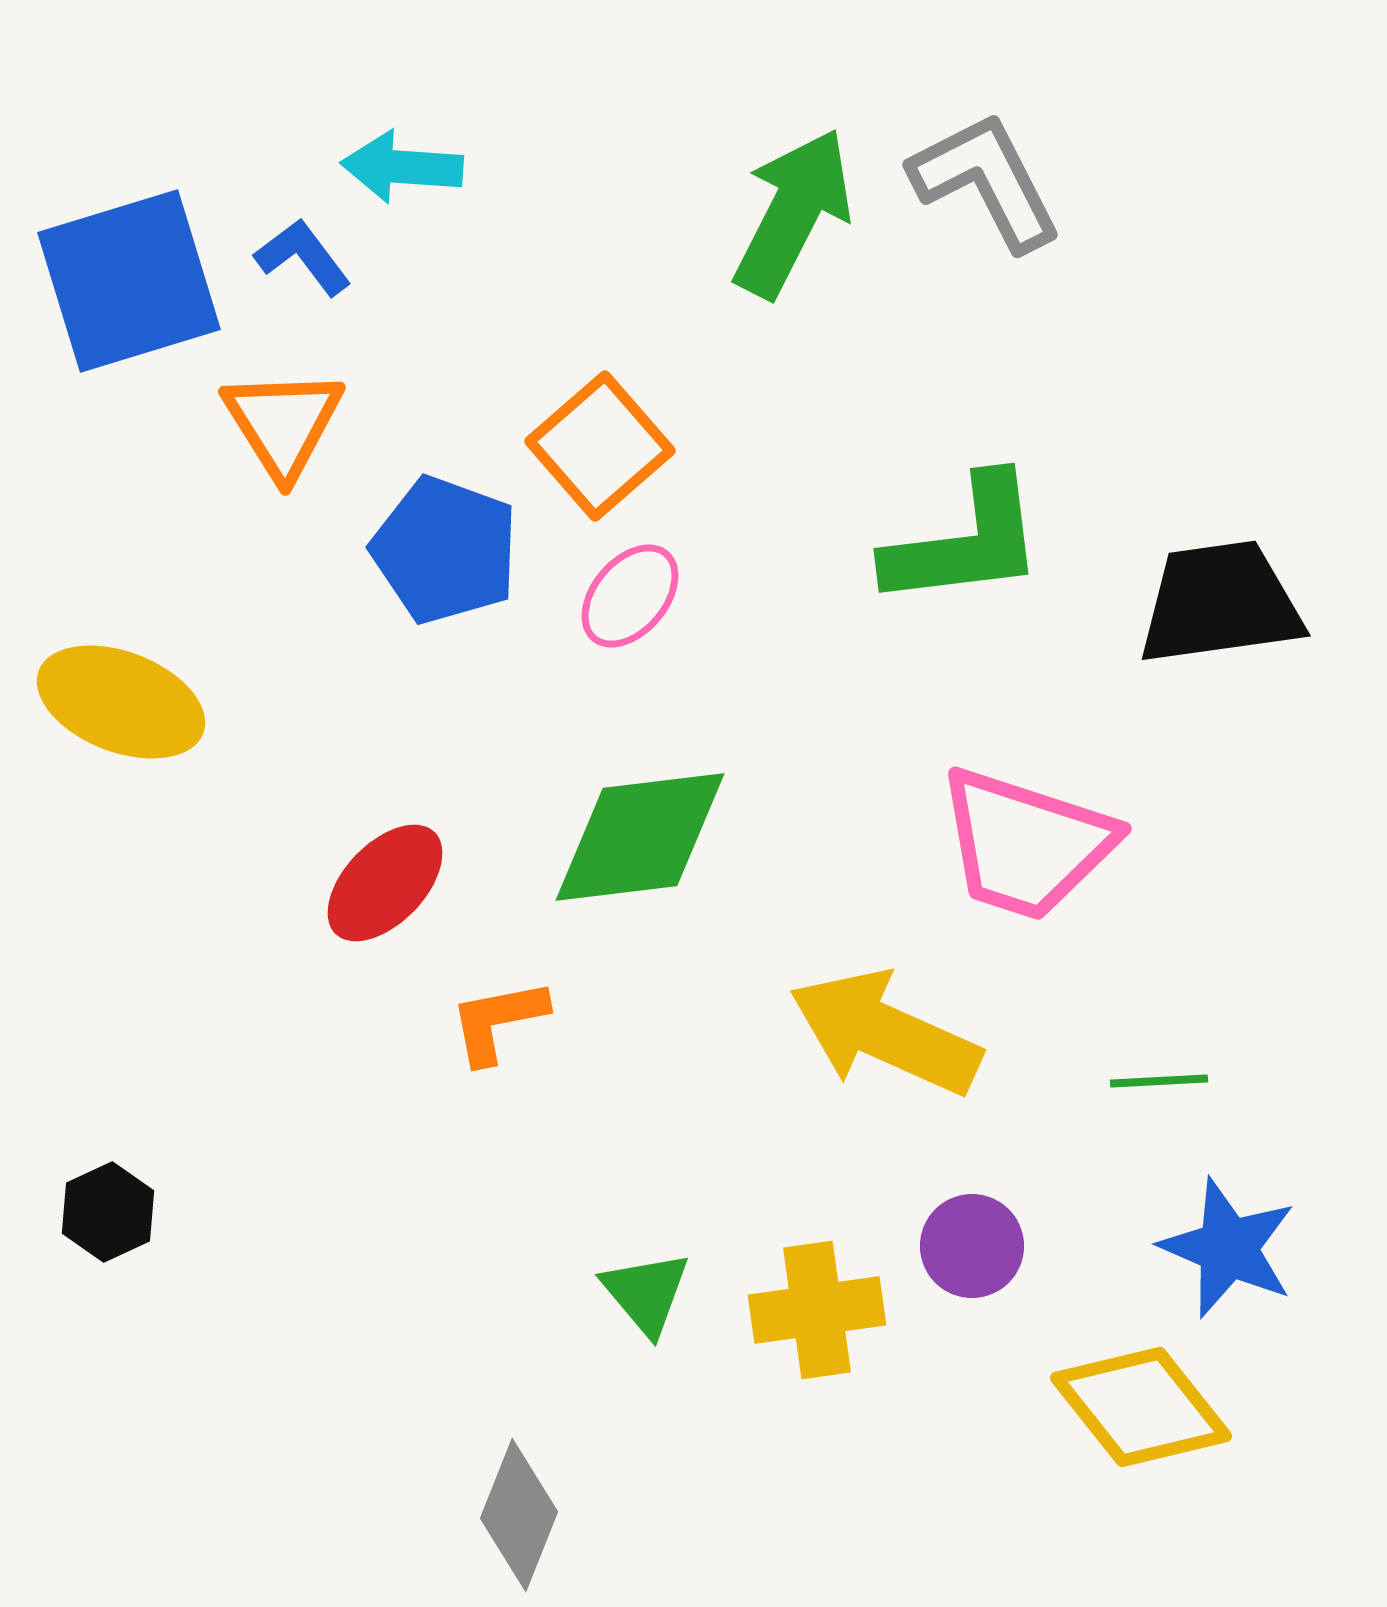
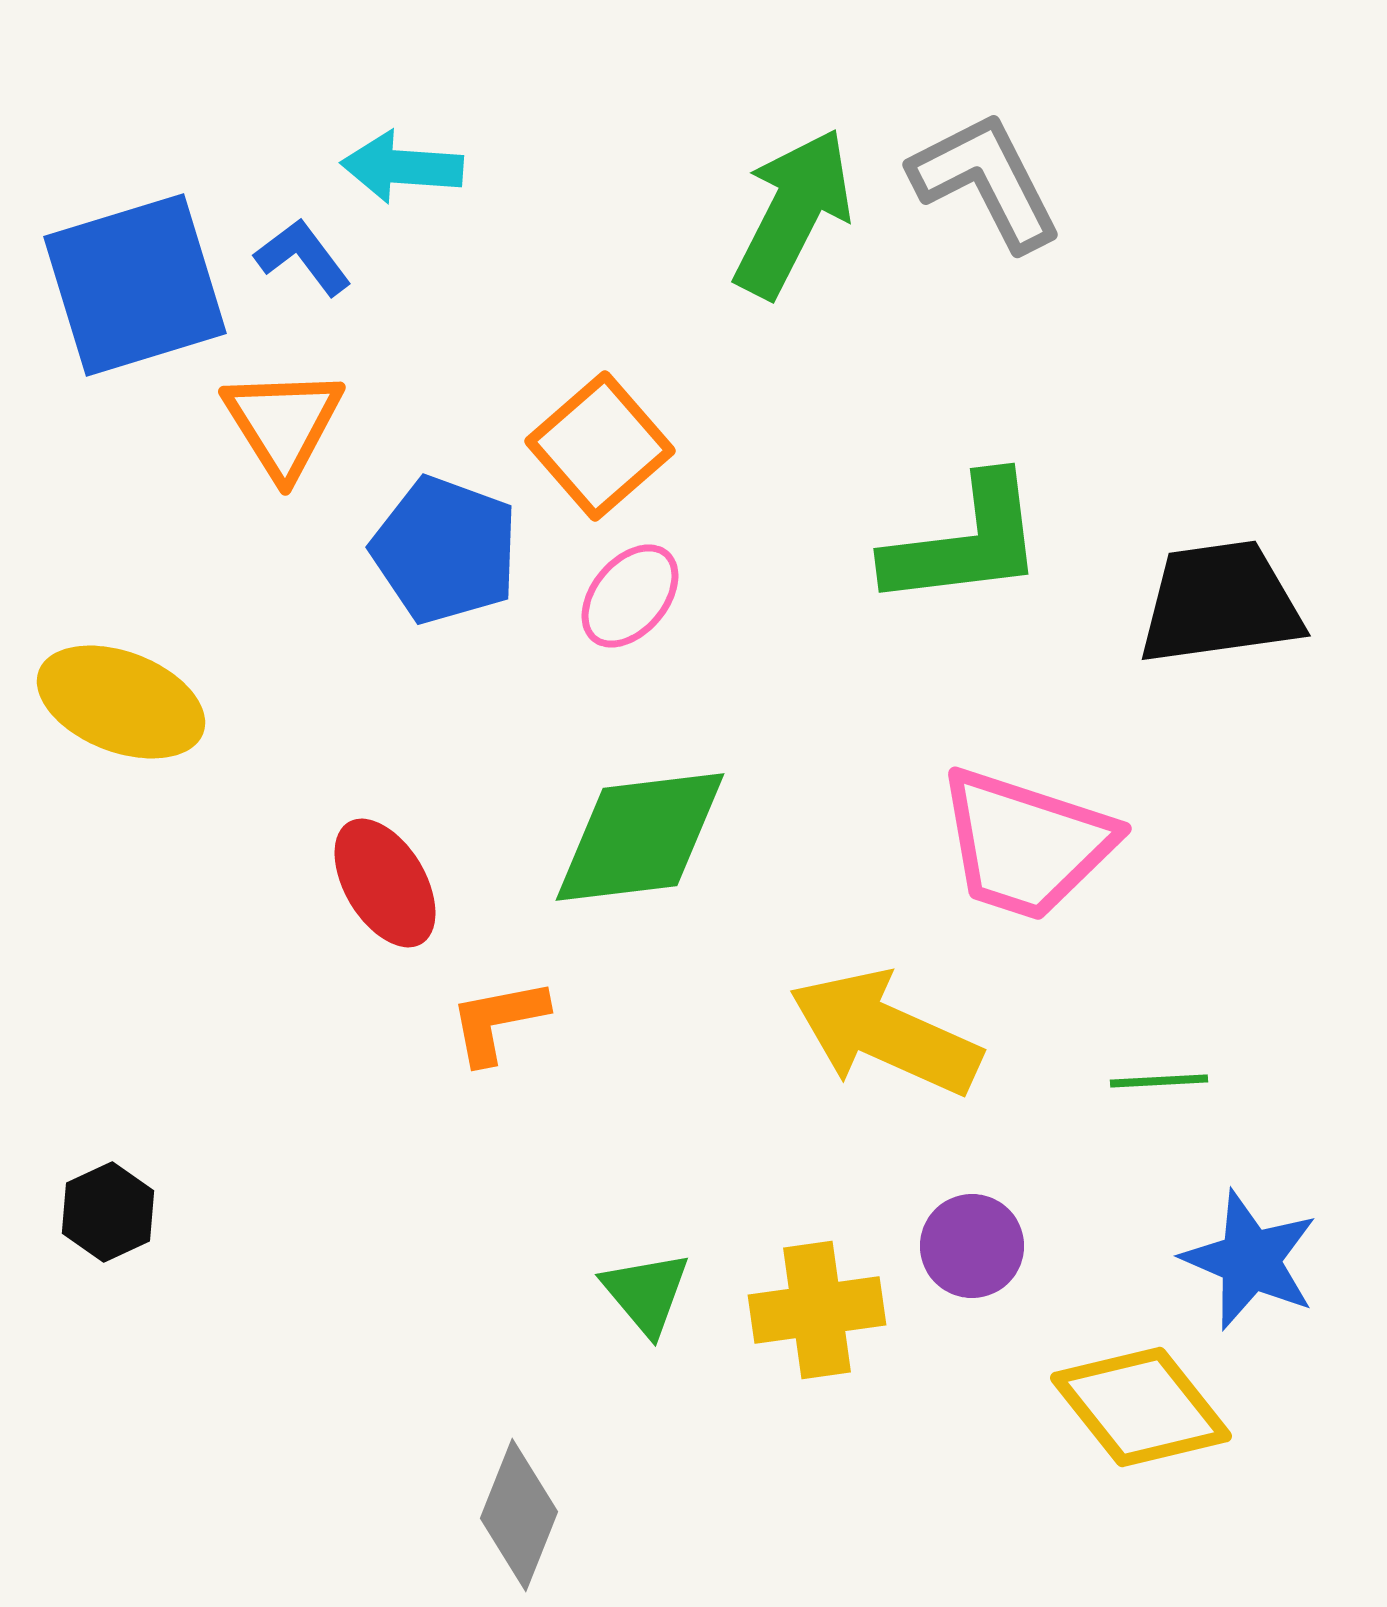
blue square: moved 6 px right, 4 px down
red ellipse: rotated 75 degrees counterclockwise
blue star: moved 22 px right, 12 px down
